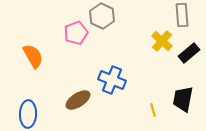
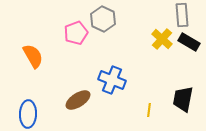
gray hexagon: moved 1 px right, 3 px down
yellow cross: moved 2 px up
black rectangle: moved 11 px up; rotated 70 degrees clockwise
yellow line: moved 4 px left; rotated 24 degrees clockwise
